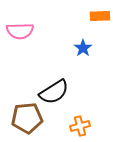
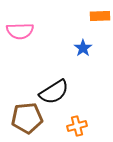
orange cross: moved 3 px left
